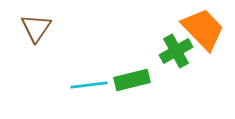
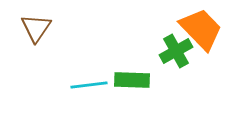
orange trapezoid: moved 2 px left
green rectangle: rotated 16 degrees clockwise
